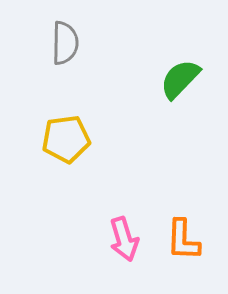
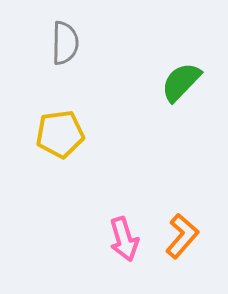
green semicircle: moved 1 px right, 3 px down
yellow pentagon: moved 6 px left, 5 px up
orange L-shape: moved 1 px left, 4 px up; rotated 141 degrees counterclockwise
